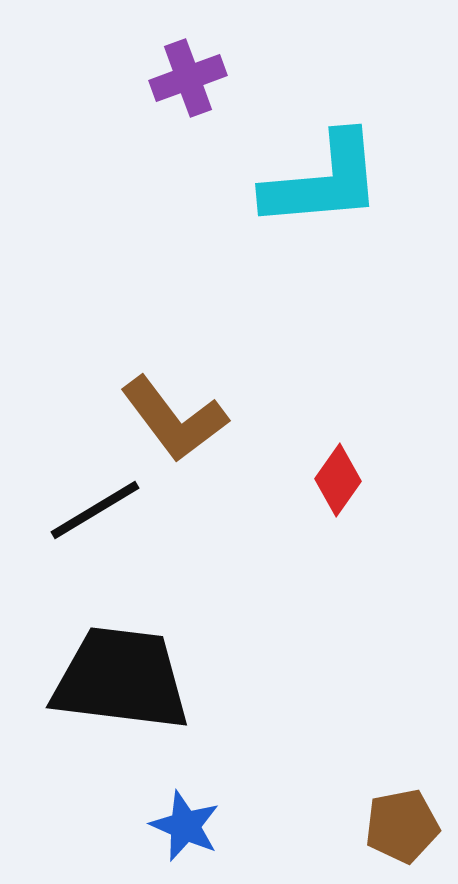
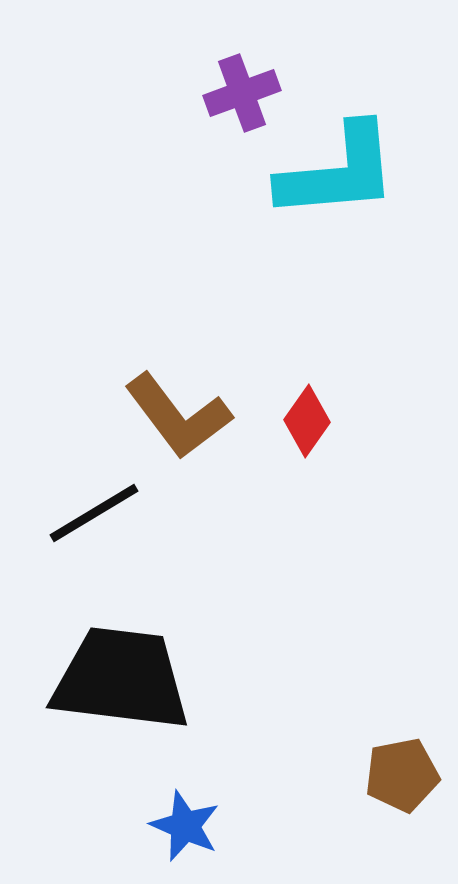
purple cross: moved 54 px right, 15 px down
cyan L-shape: moved 15 px right, 9 px up
brown L-shape: moved 4 px right, 3 px up
red diamond: moved 31 px left, 59 px up
black line: moved 1 px left, 3 px down
brown pentagon: moved 51 px up
